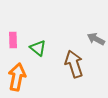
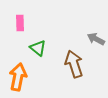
pink rectangle: moved 7 px right, 17 px up
orange arrow: moved 1 px right
